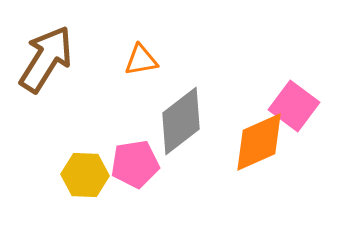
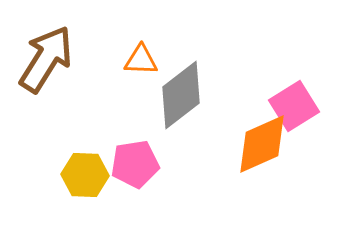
orange triangle: rotated 12 degrees clockwise
pink square: rotated 21 degrees clockwise
gray diamond: moved 26 px up
orange diamond: moved 3 px right, 2 px down
